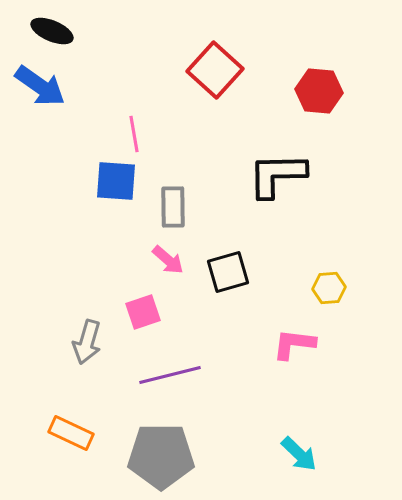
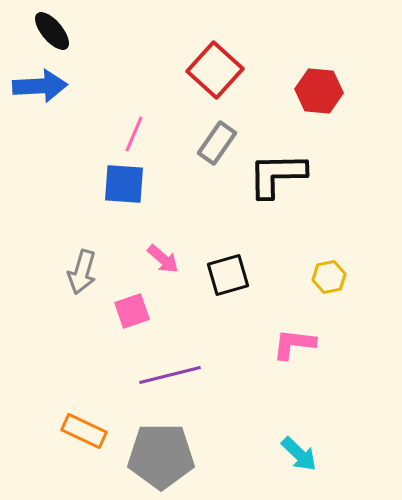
black ellipse: rotated 27 degrees clockwise
blue arrow: rotated 38 degrees counterclockwise
pink line: rotated 33 degrees clockwise
blue square: moved 8 px right, 3 px down
gray rectangle: moved 44 px right, 64 px up; rotated 36 degrees clockwise
pink arrow: moved 5 px left, 1 px up
black square: moved 3 px down
yellow hexagon: moved 11 px up; rotated 8 degrees counterclockwise
pink square: moved 11 px left, 1 px up
gray arrow: moved 5 px left, 70 px up
orange rectangle: moved 13 px right, 2 px up
